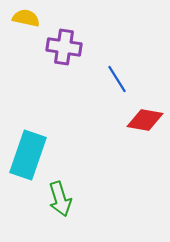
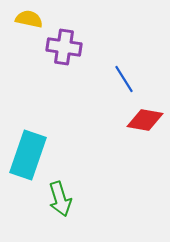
yellow semicircle: moved 3 px right, 1 px down
blue line: moved 7 px right
